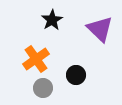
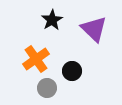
purple triangle: moved 6 px left
black circle: moved 4 px left, 4 px up
gray circle: moved 4 px right
